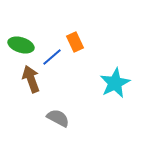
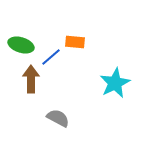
orange rectangle: rotated 60 degrees counterclockwise
blue line: moved 1 px left
brown arrow: rotated 20 degrees clockwise
